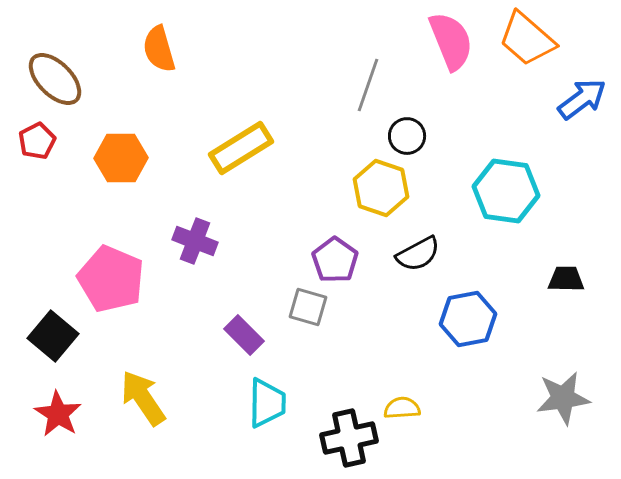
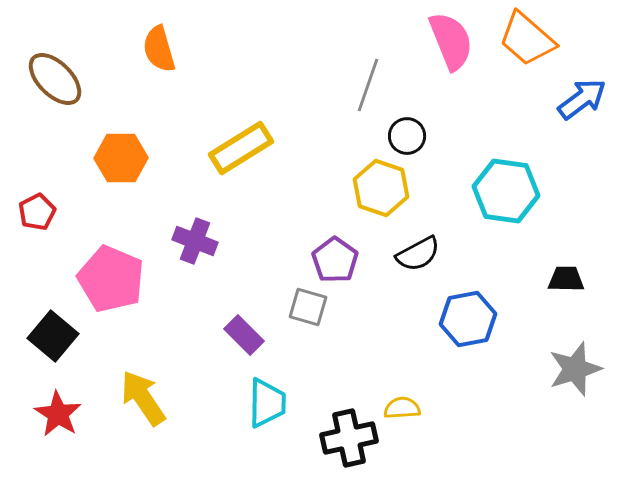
red pentagon: moved 71 px down
gray star: moved 12 px right, 29 px up; rotated 10 degrees counterclockwise
